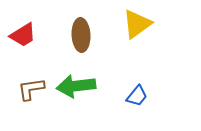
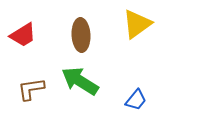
green arrow: moved 4 px right, 5 px up; rotated 39 degrees clockwise
blue trapezoid: moved 1 px left, 4 px down
